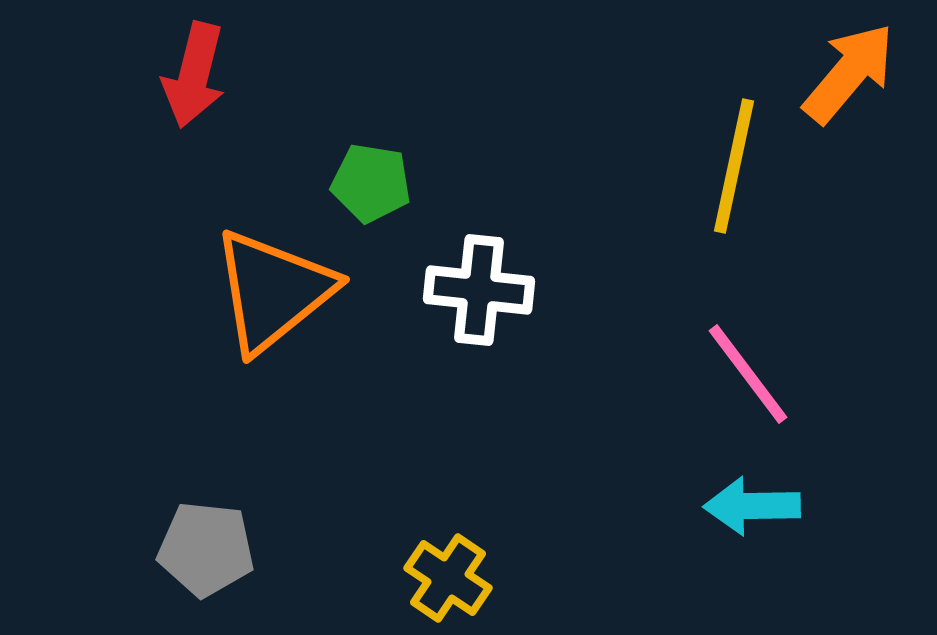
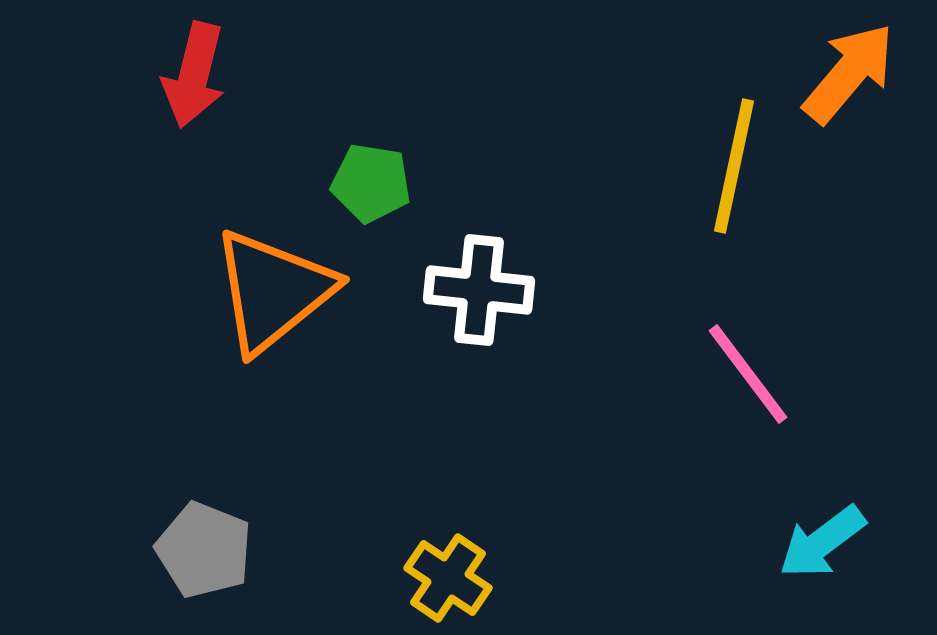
cyan arrow: moved 70 px right, 36 px down; rotated 36 degrees counterclockwise
gray pentagon: moved 2 px left, 1 px down; rotated 16 degrees clockwise
